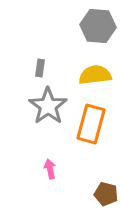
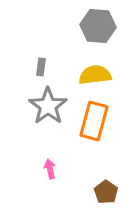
gray rectangle: moved 1 px right, 1 px up
orange rectangle: moved 3 px right, 3 px up
brown pentagon: moved 2 px up; rotated 20 degrees clockwise
